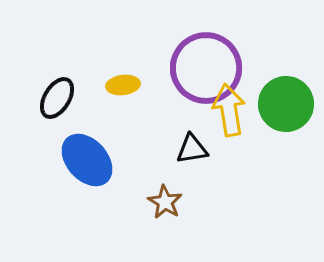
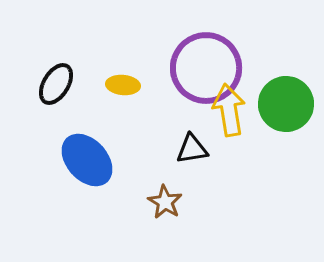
yellow ellipse: rotated 12 degrees clockwise
black ellipse: moved 1 px left, 14 px up
